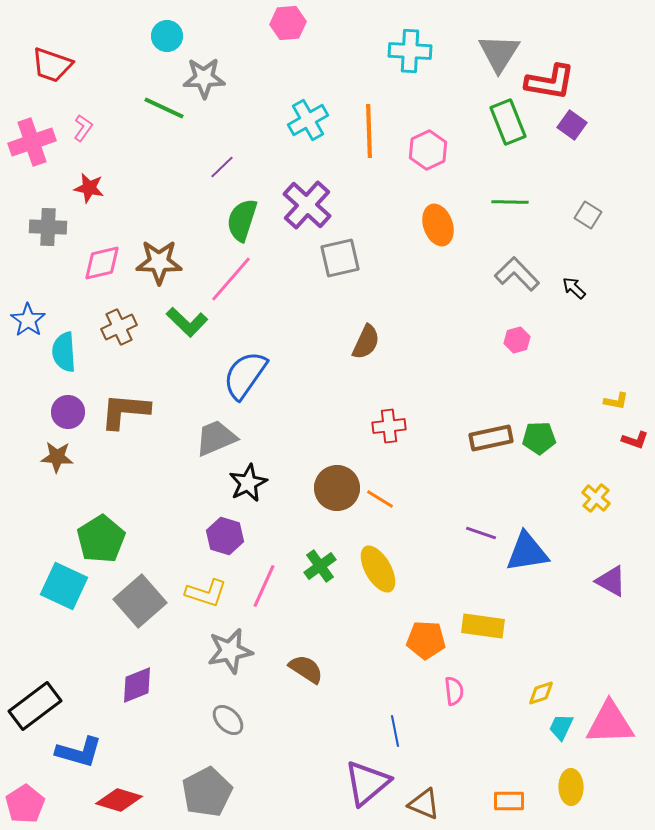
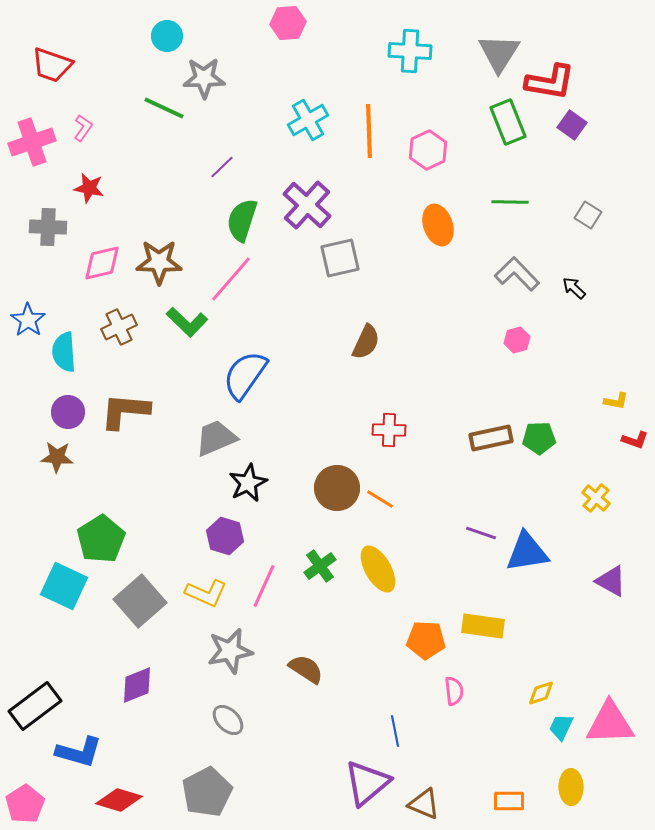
red cross at (389, 426): moved 4 px down; rotated 8 degrees clockwise
yellow L-shape at (206, 593): rotated 6 degrees clockwise
